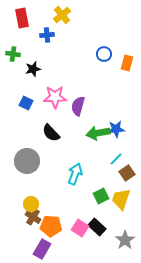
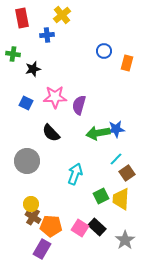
blue circle: moved 3 px up
purple semicircle: moved 1 px right, 1 px up
yellow trapezoid: rotated 15 degrees counterclockwise
